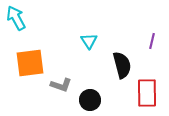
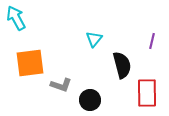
cyan triangle: moved 5 px right, 2 px up; rotated 12 degrees clockwise
